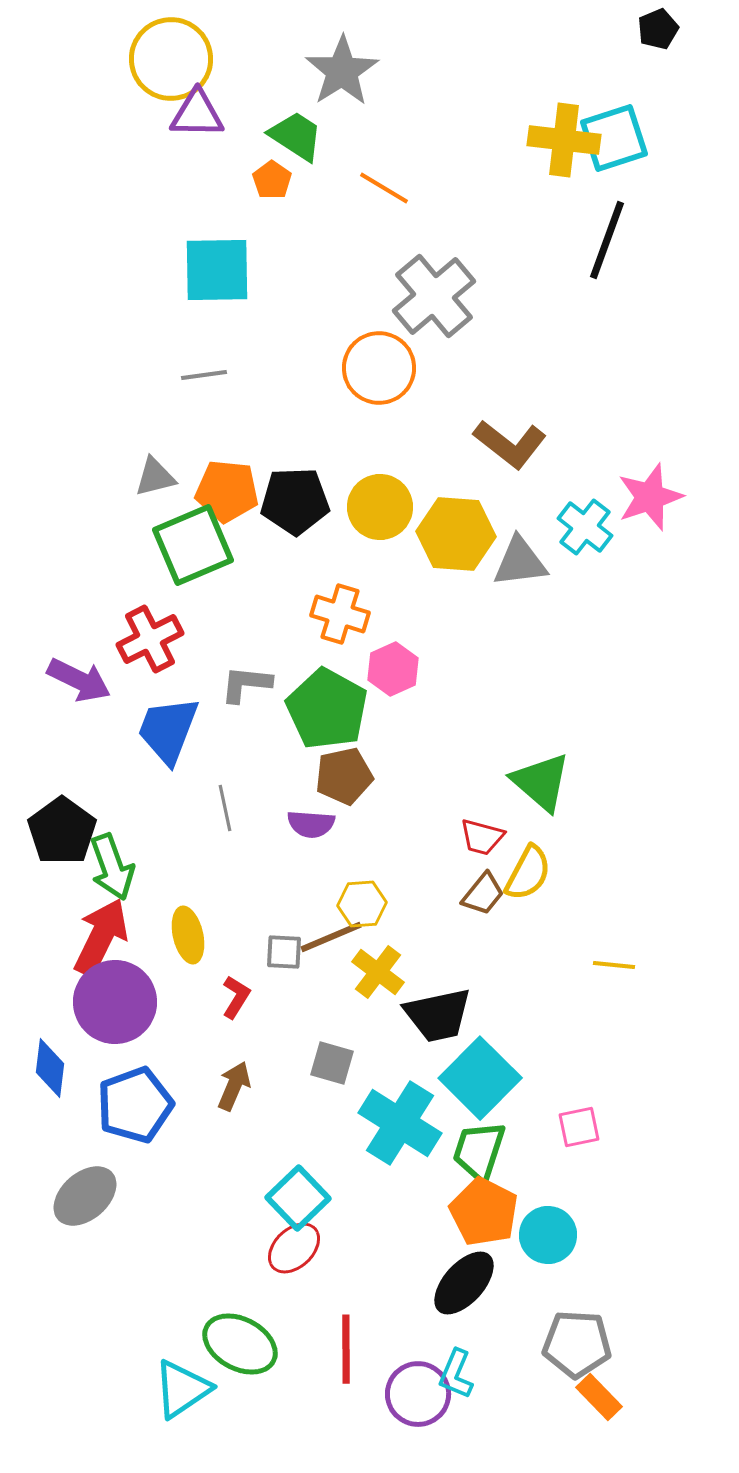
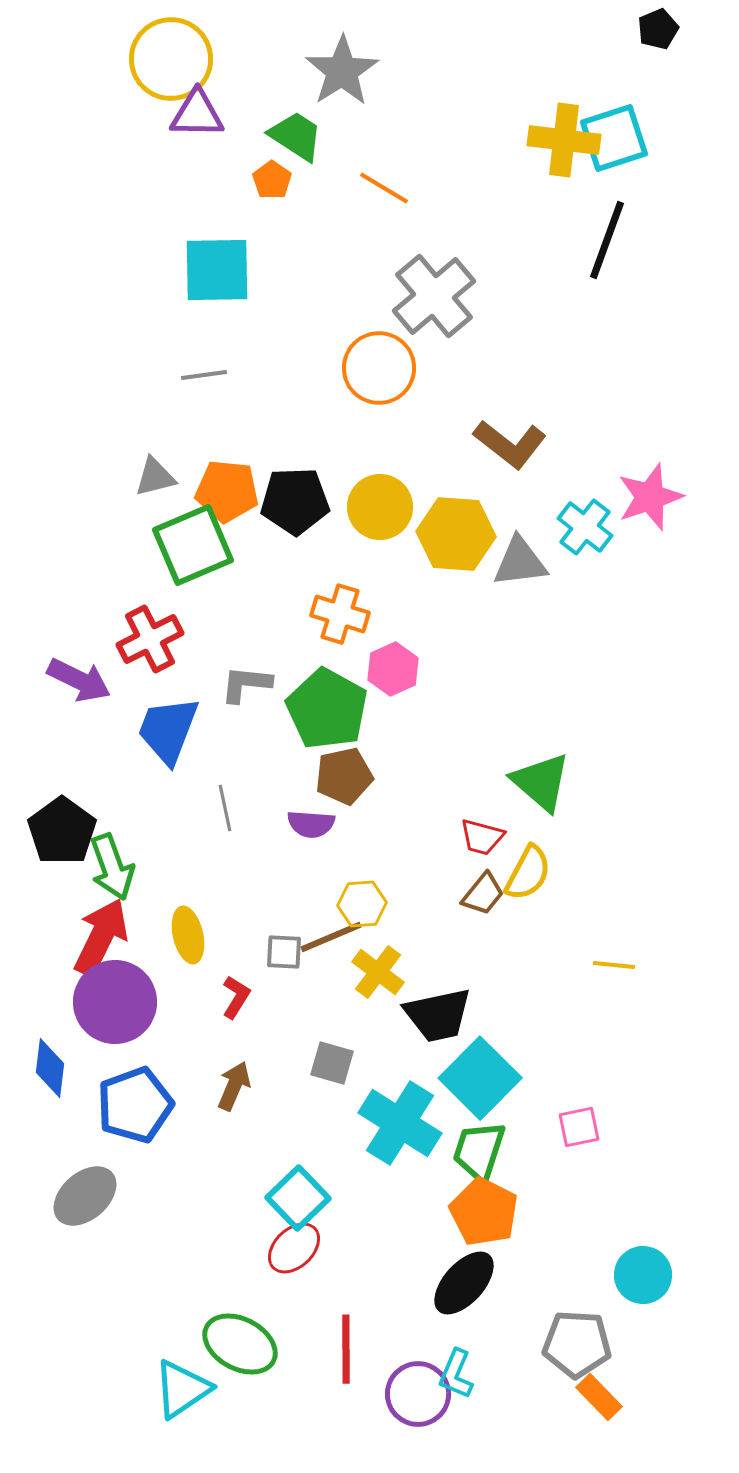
cyan circle at (548, 1235): moved 95 px right, 40 px down
